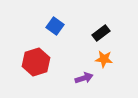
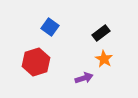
blue square: moved 5 px left, 1 px down
orange star: rotated 24 degrees clockwise
